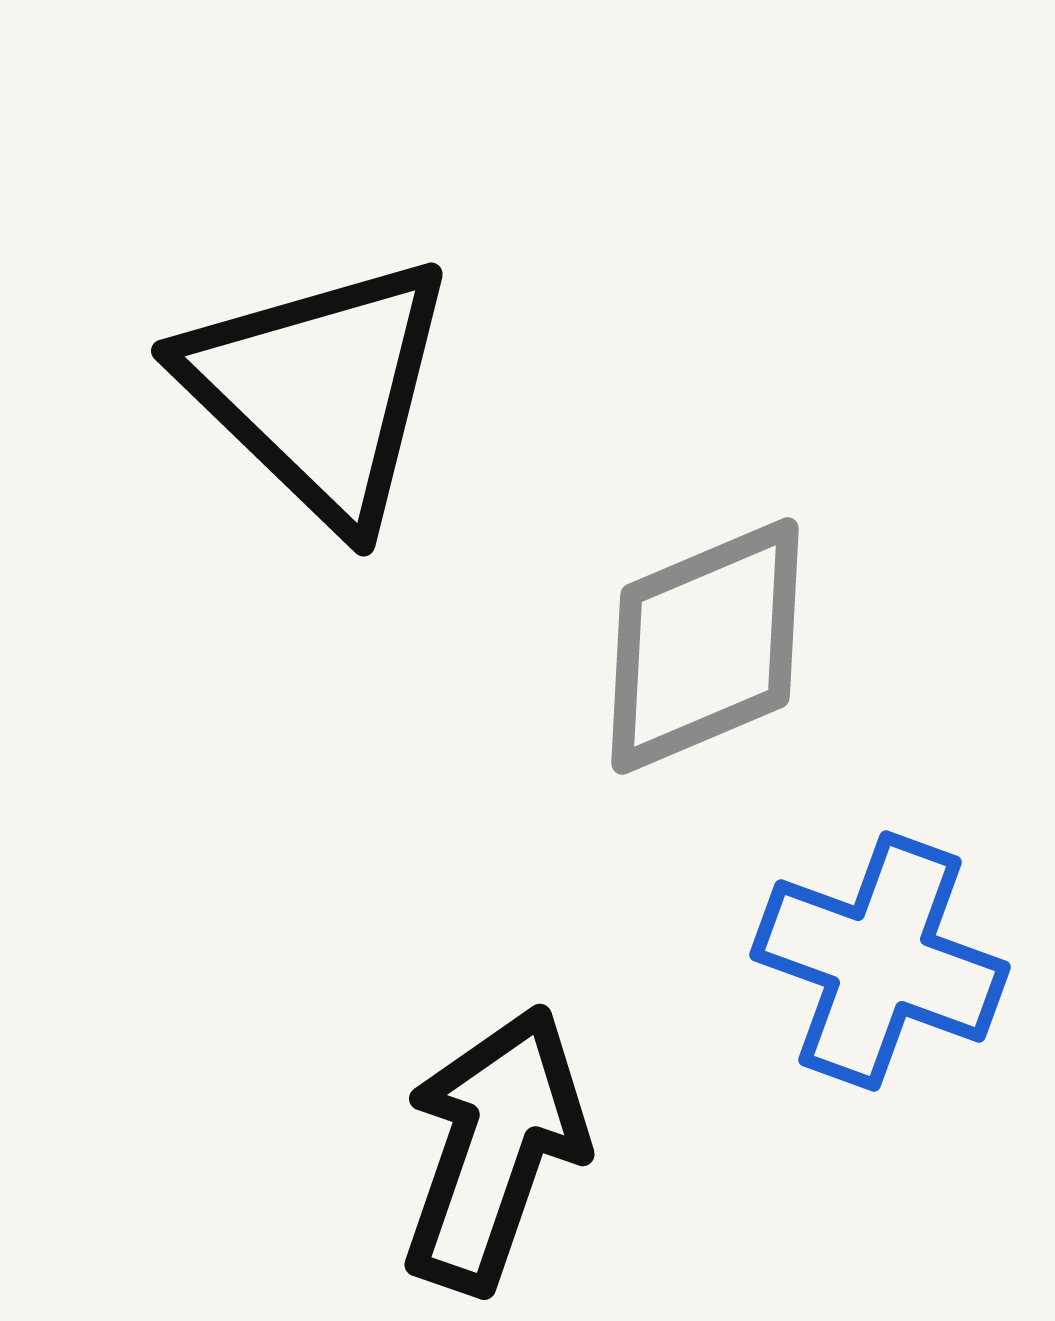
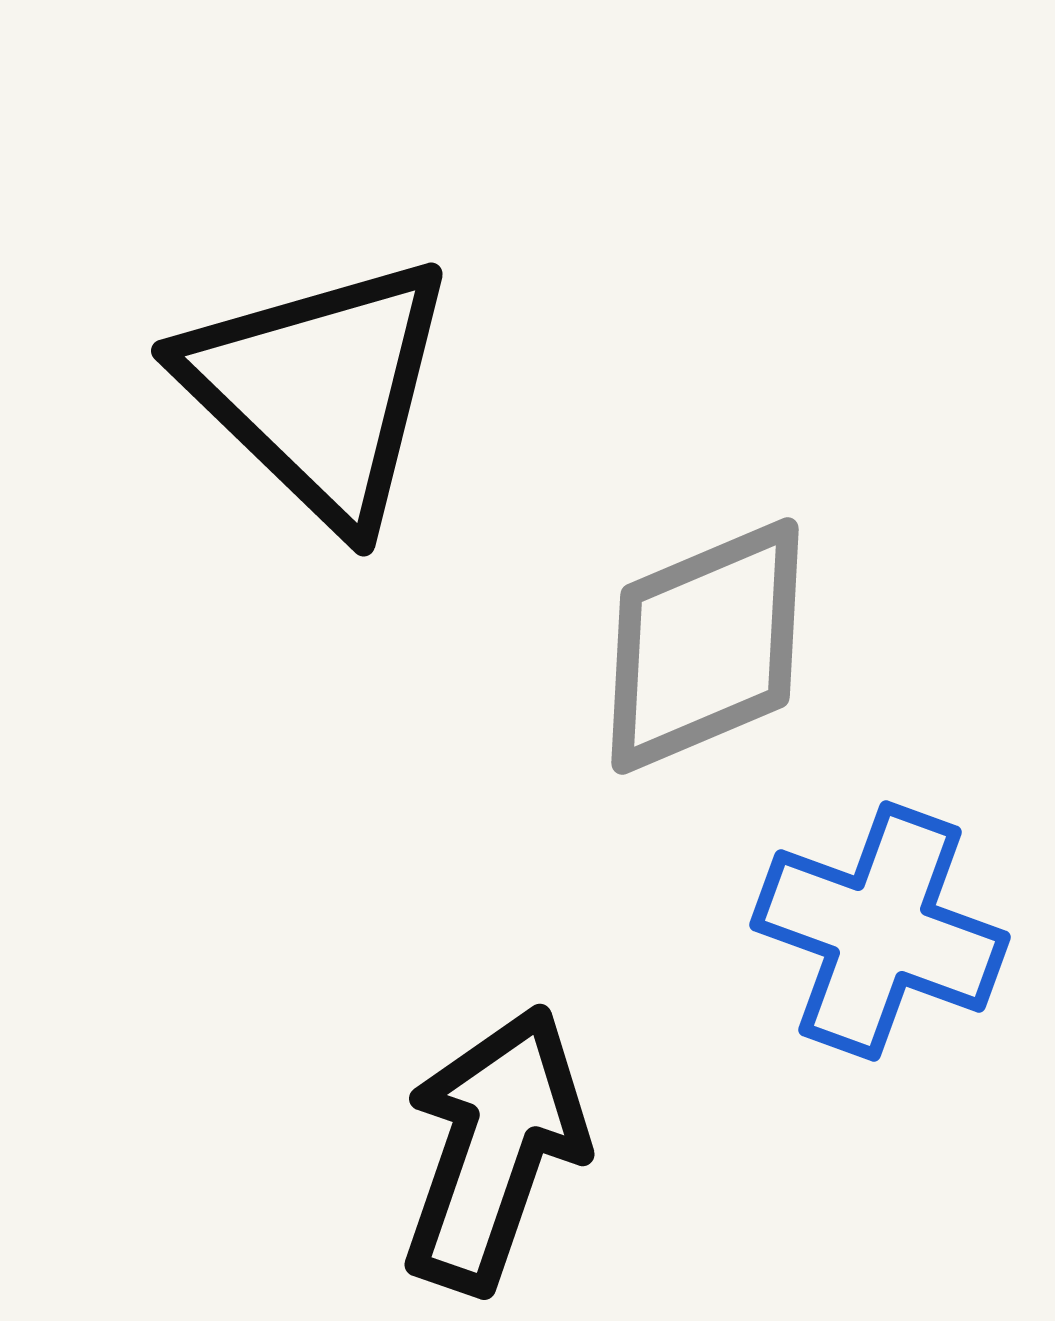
blue cross: moved 30 px up
